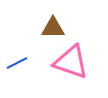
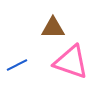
blue line: moved 2 px down
